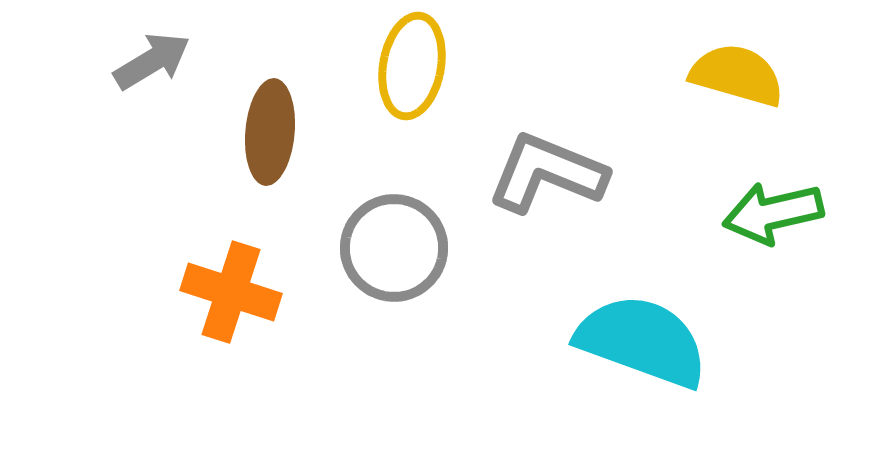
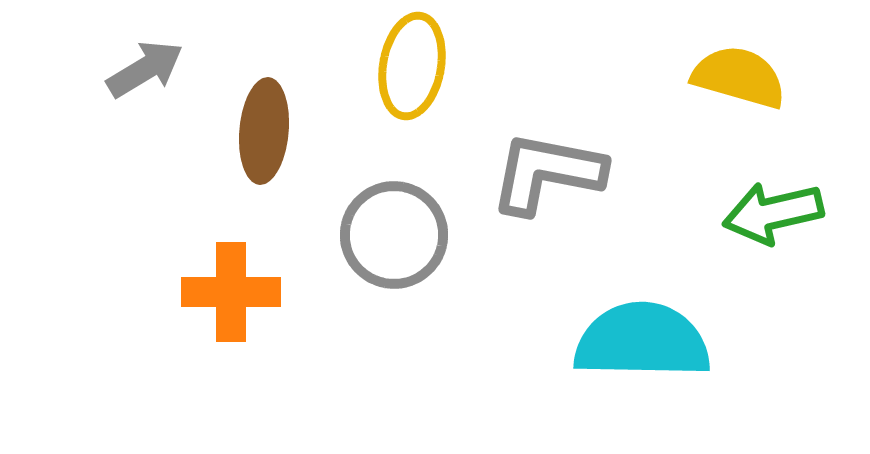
gray arrow: moved 7 px left, 8 px down
yellow semicircle: moved 2 px right, 2 px down
brown ellipse: moved 6 px left, 1 px up
gray L-shape: rotated 11 degrees counterclockwise
gray circle: moved 13 px up
orange cross: rotated 18 degrees counterclockwise
cyan semicircle: rotated 19 degrees counterclockwise
